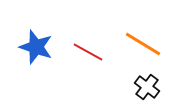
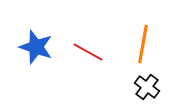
orange line: rotated 69 degrees clockwise
